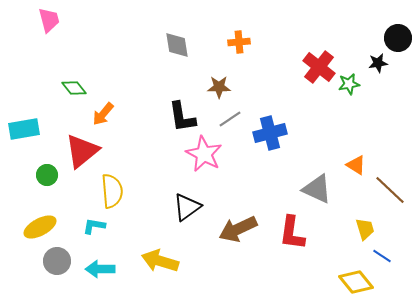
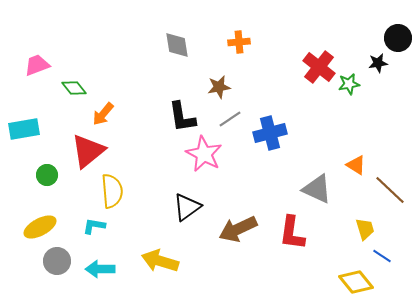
pink trapezoid: moved 12 px left, 45 px down; rotated 96 degrees counterclockwise
brown star: rotated 10 degrees counterclockwise
red triangle: moved 6 px right
